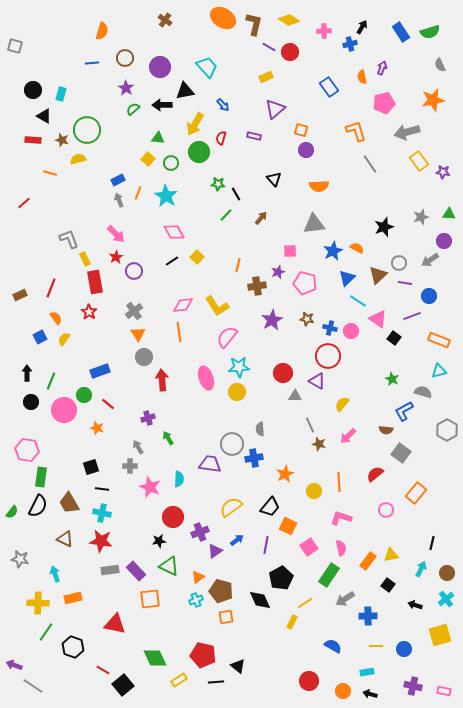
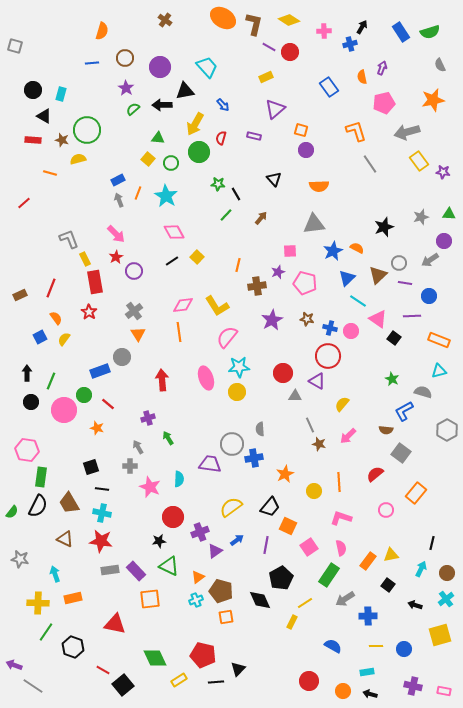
purple line at (412, 316): rotated 18 degrees clockwise
gray circle at (144, 357): moved 22 px left
black triangle at (238, 666): moved 3 px down; rotated 35 degrees clockwise
